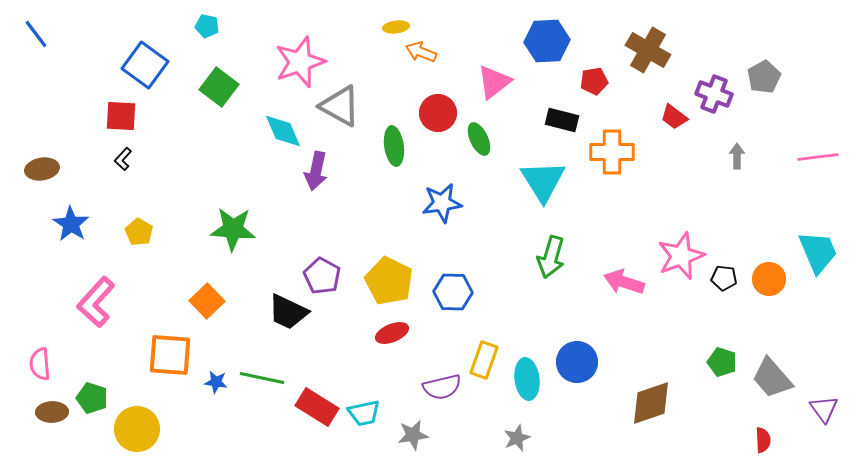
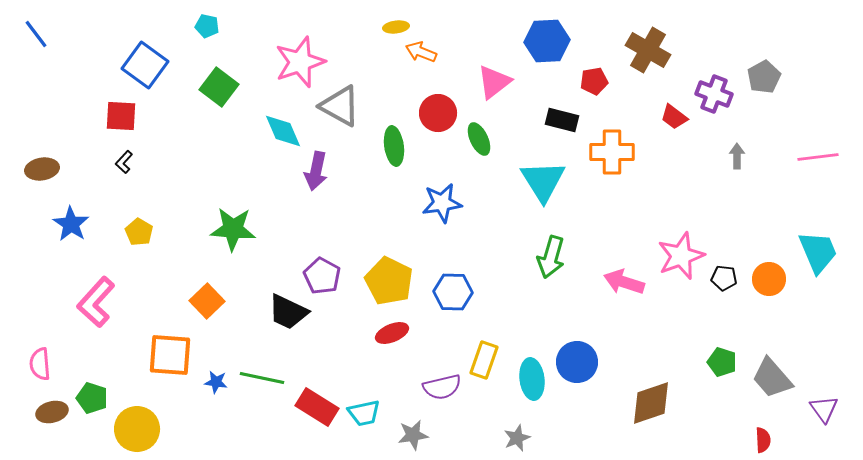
black L-shape at (123, 159): moved 1 px right, 3 px down
cyan ellipse at (527, 379): moved 5 px right
brown ellipse at (52, 412): rotated 12 degrees counterclockwise
